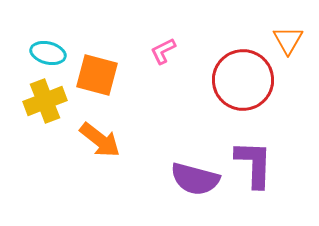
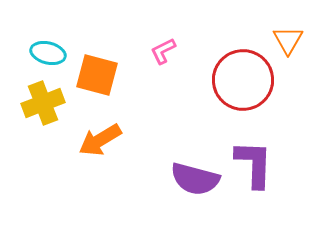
yellow cross: moved 2 px left, 2 px down
orange arrow: rotated 111 degrees clockwise
